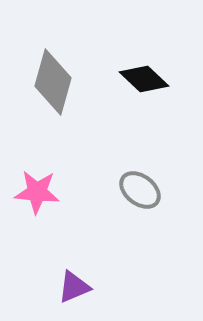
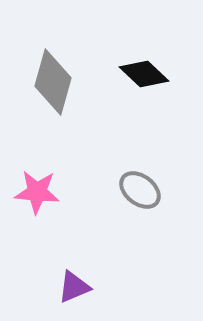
black diamond: moved 5 px up
